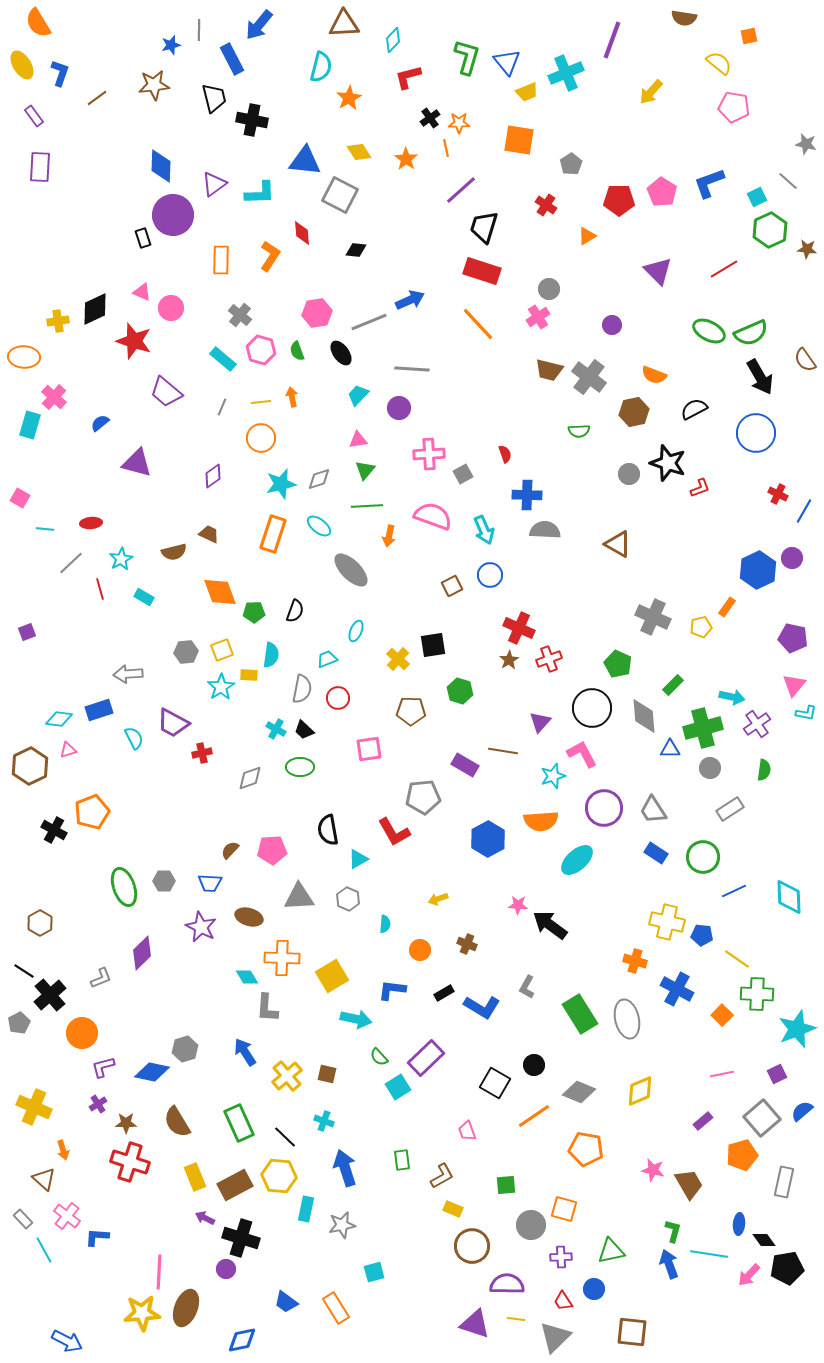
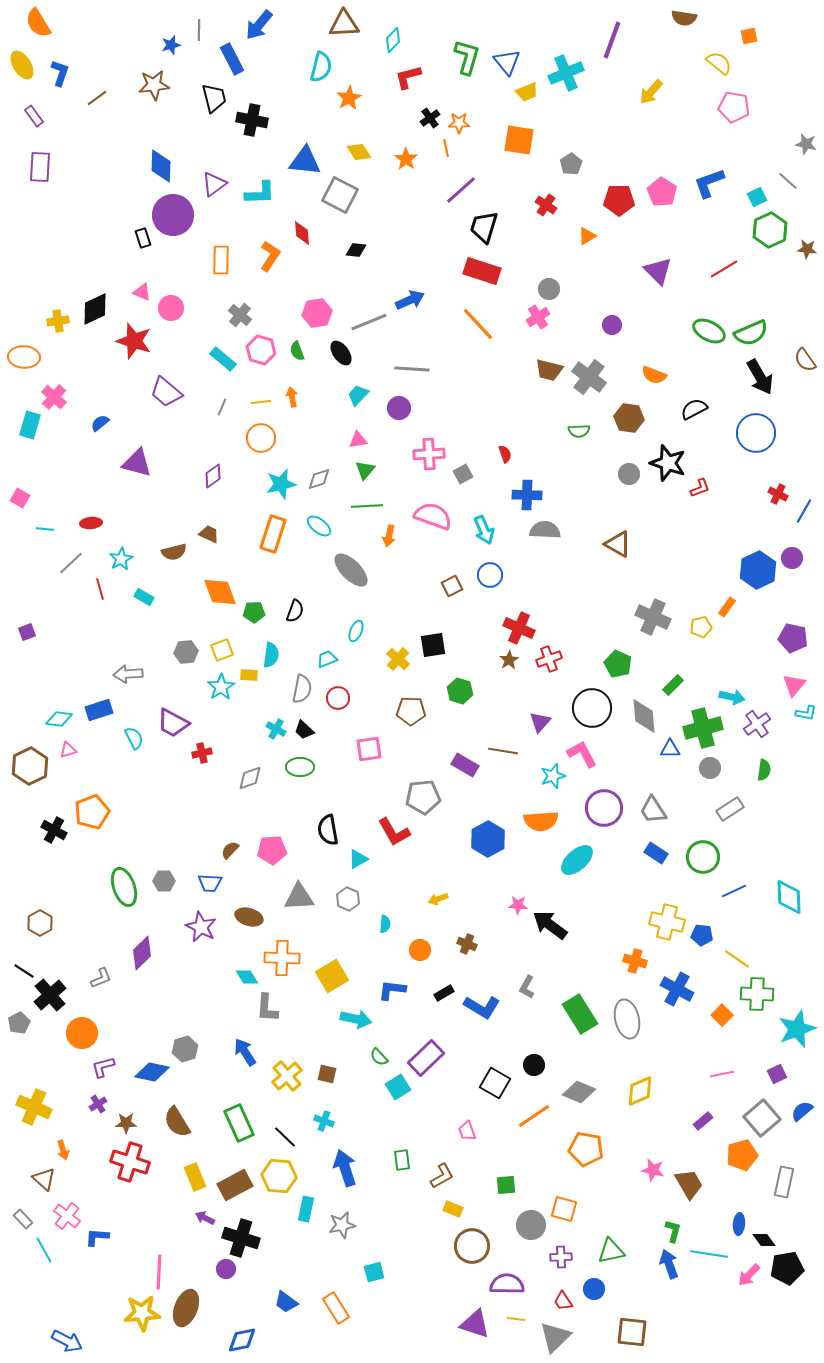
brown hexagon at (634, 412): moved 5 px left, 6 px down; rotated 20 degrees clockwise
